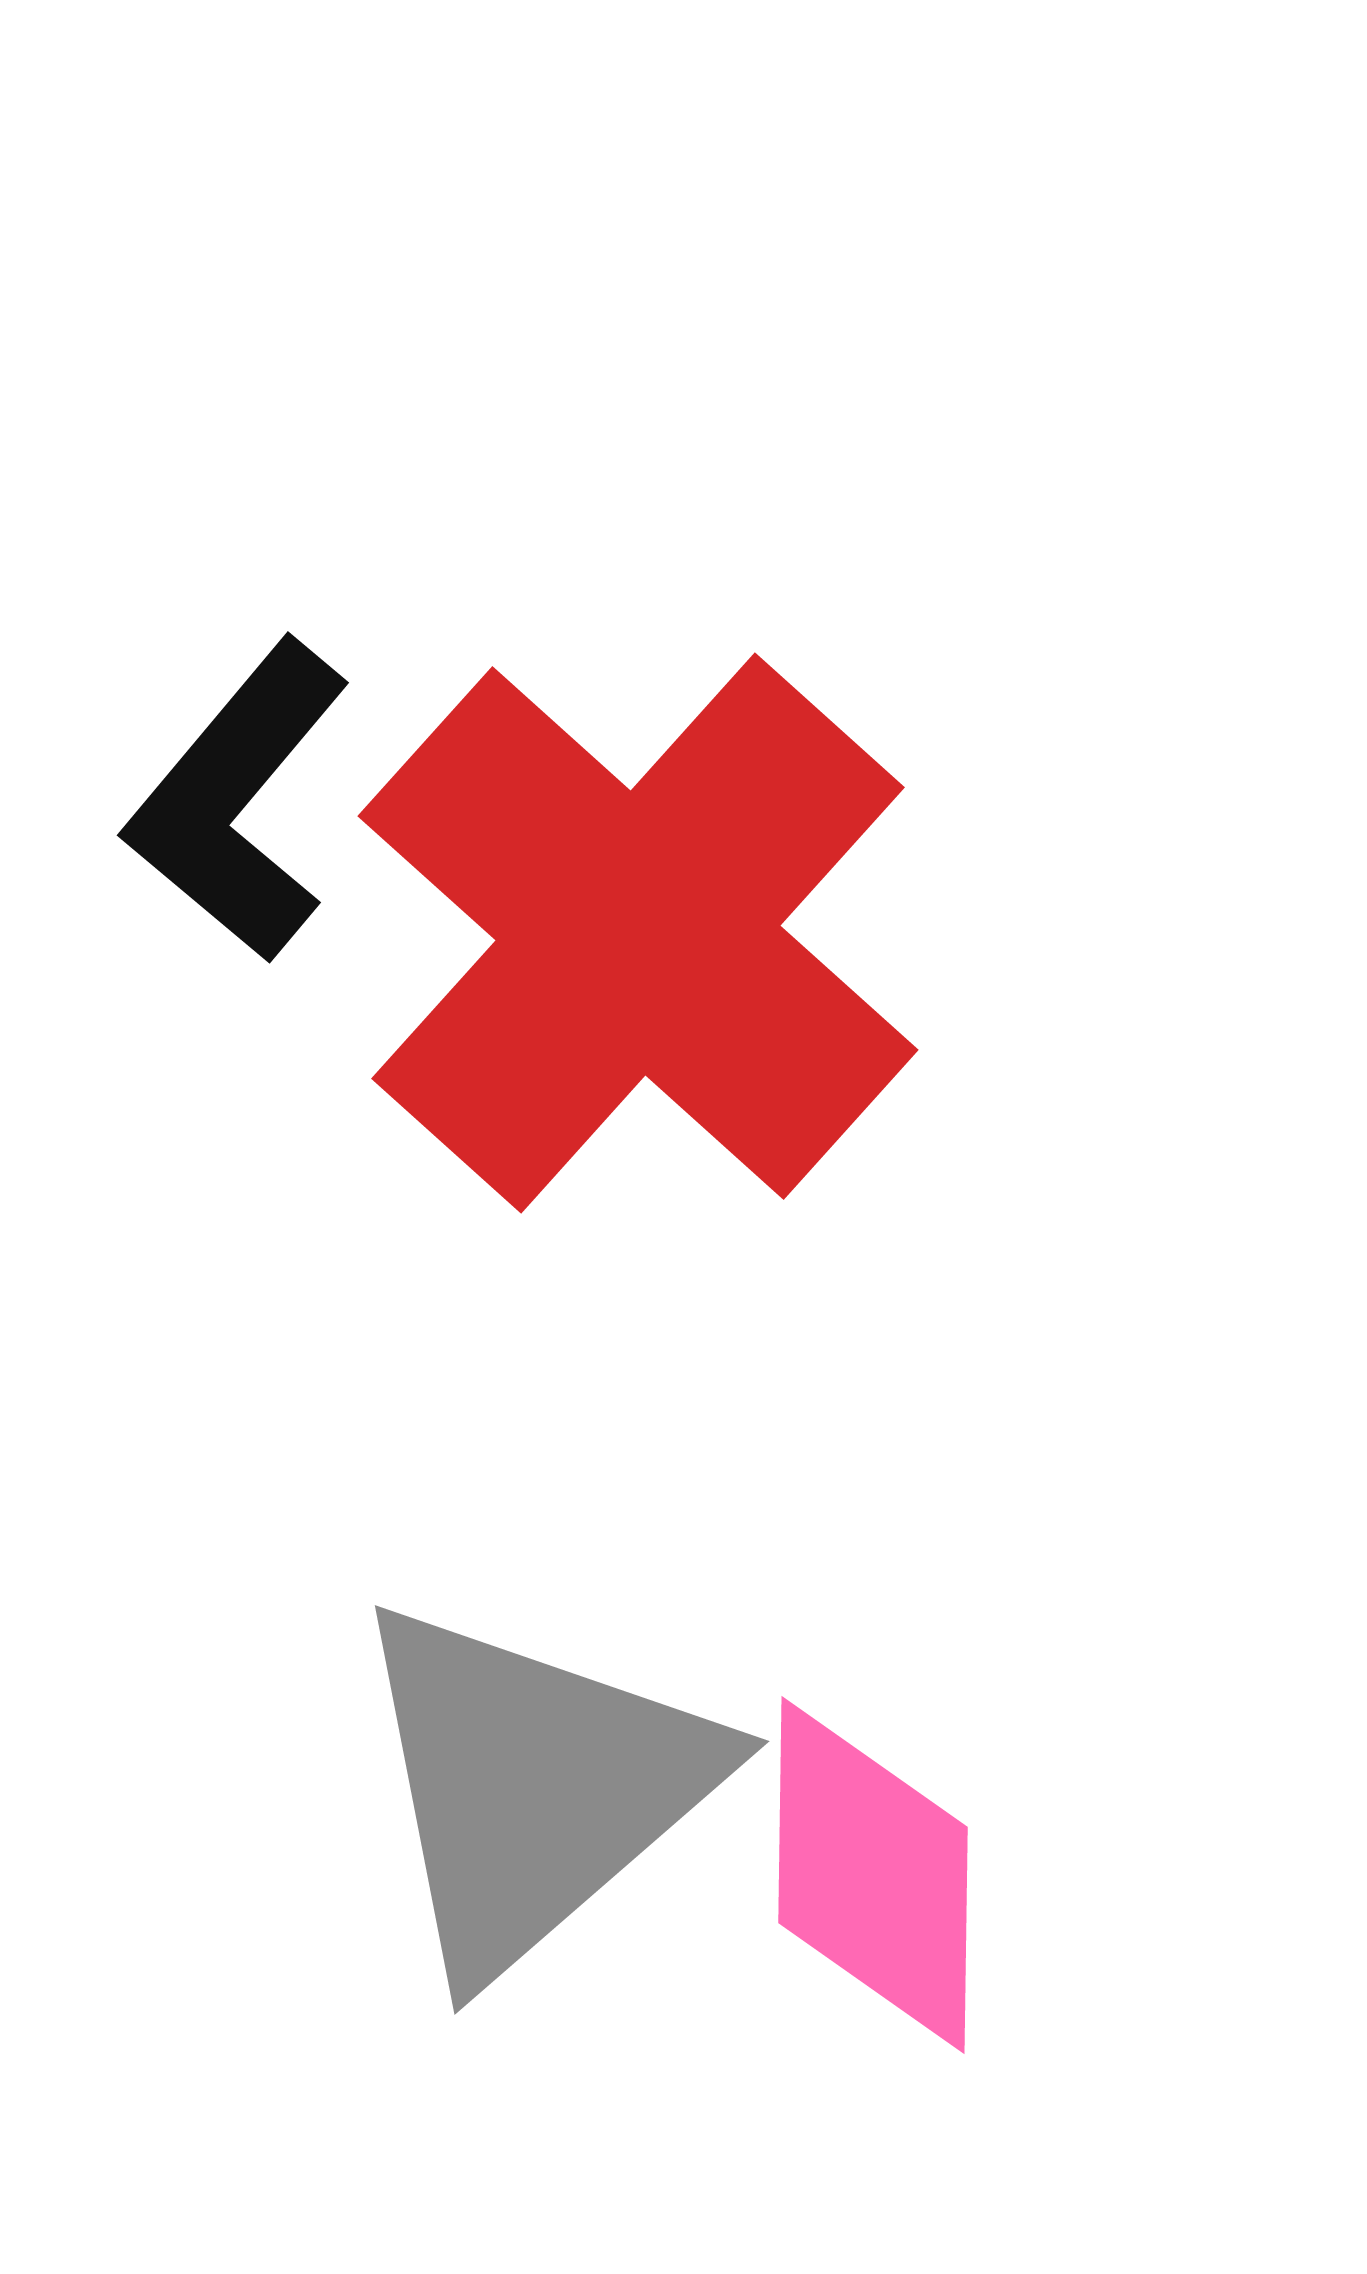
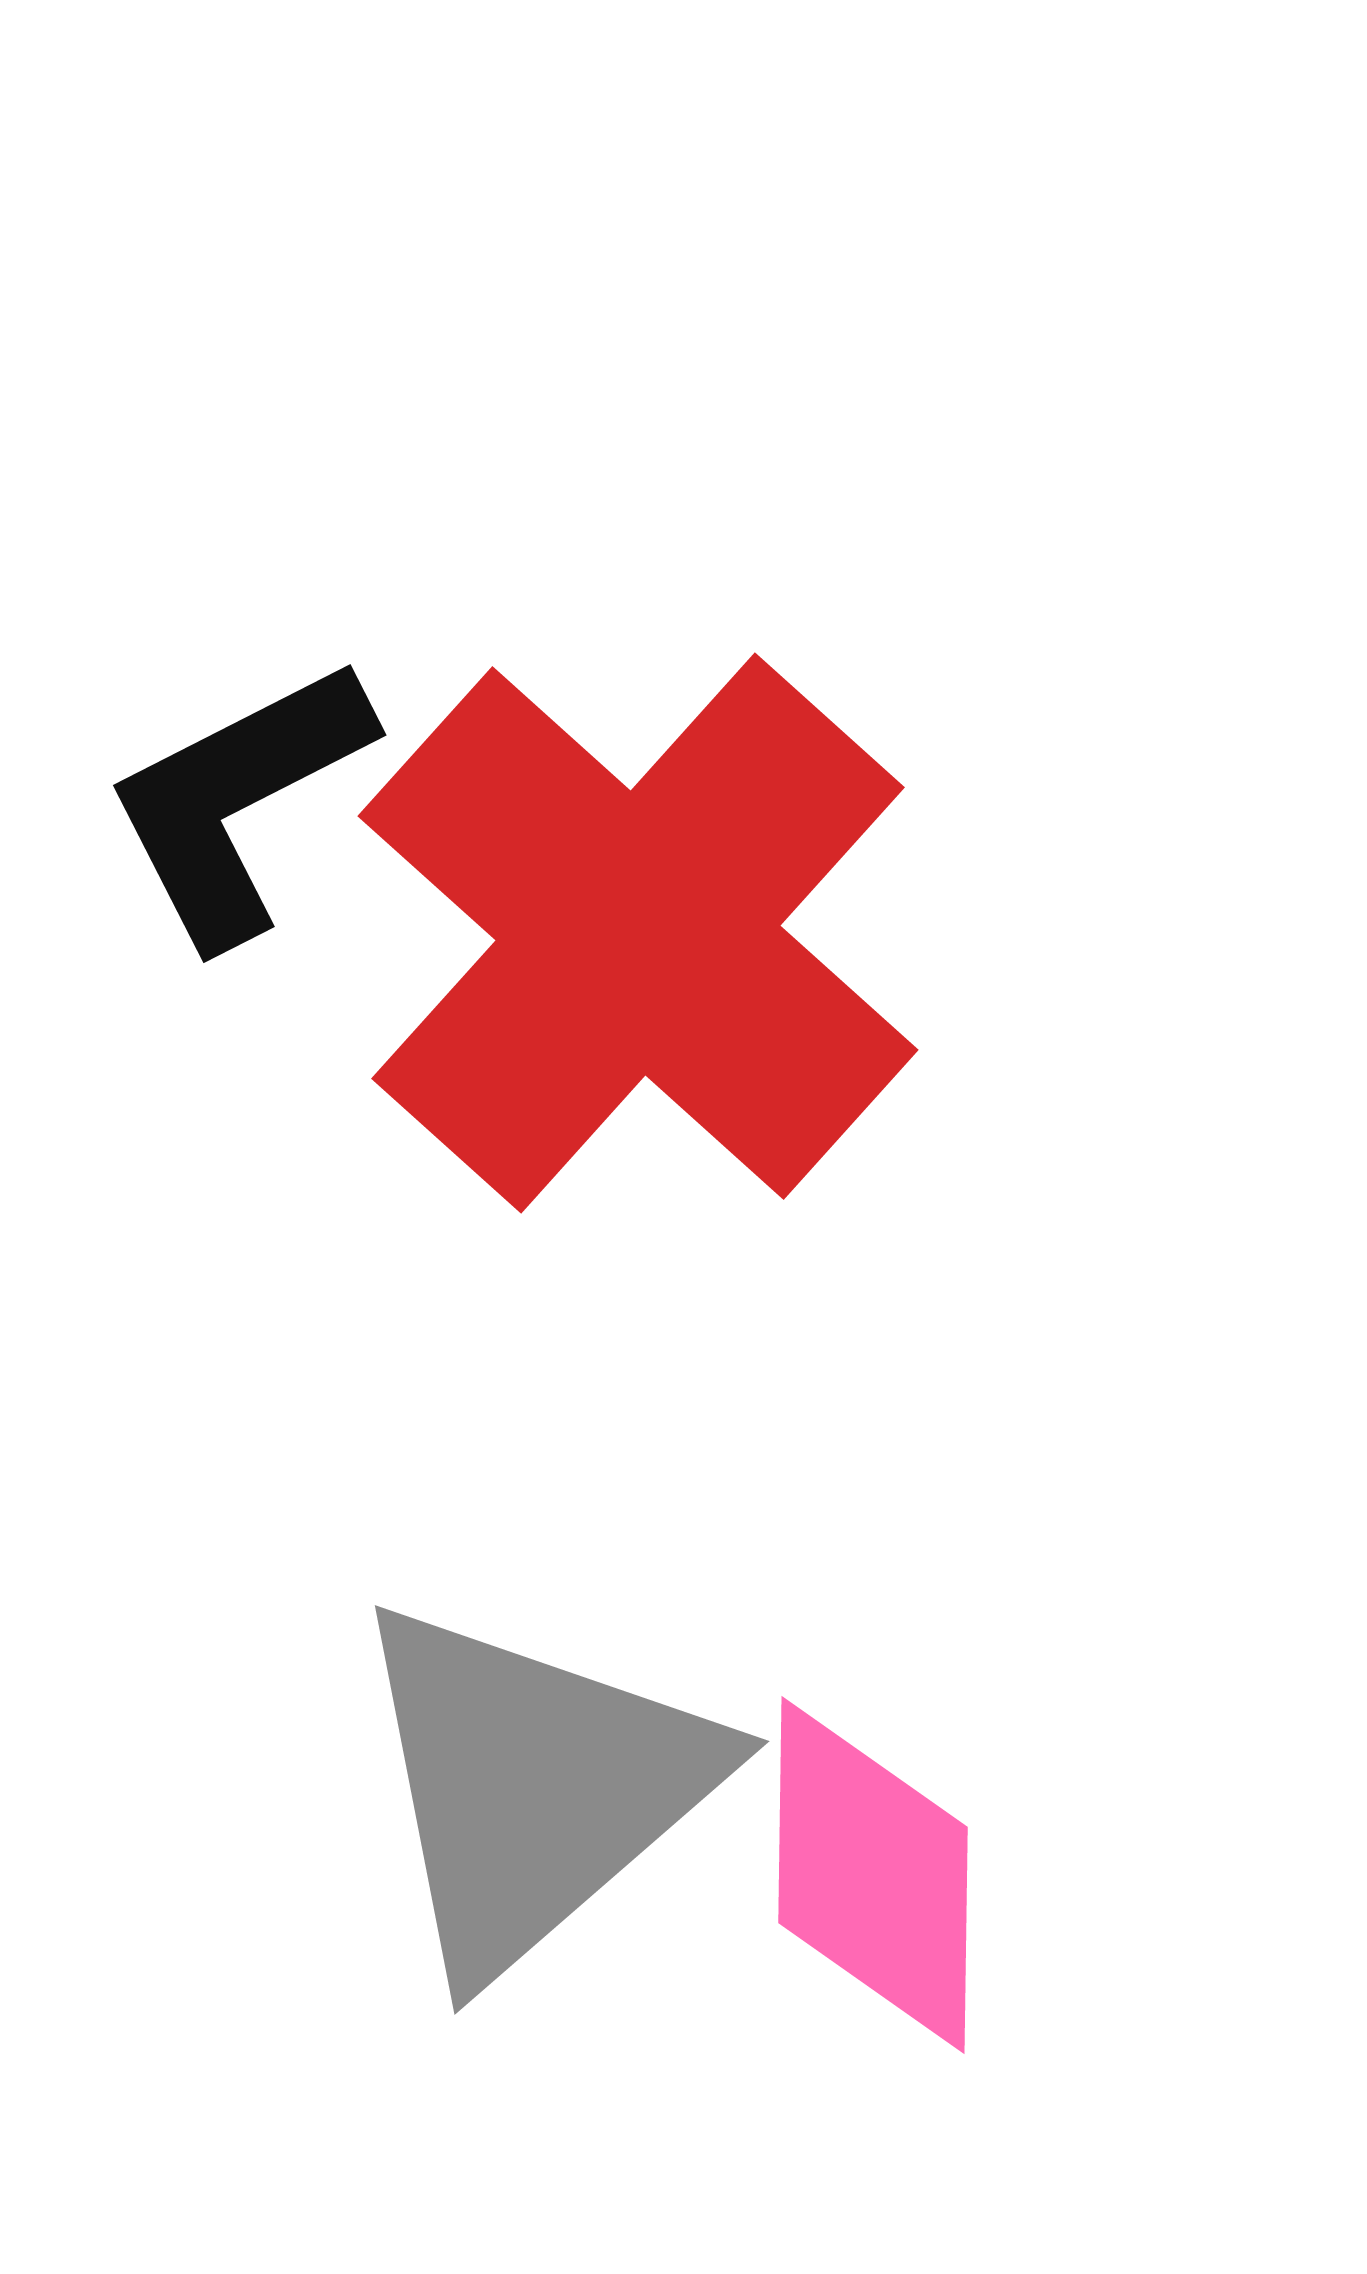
black L-shape: rotated 23 degrees clockwise
